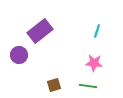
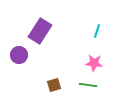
purple rectangle: rotated 20 degrees counterclockwise
green line: moved 1 px up
